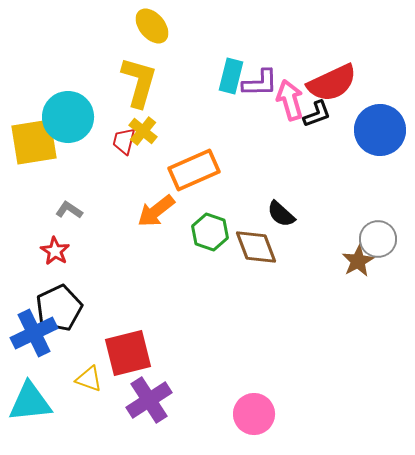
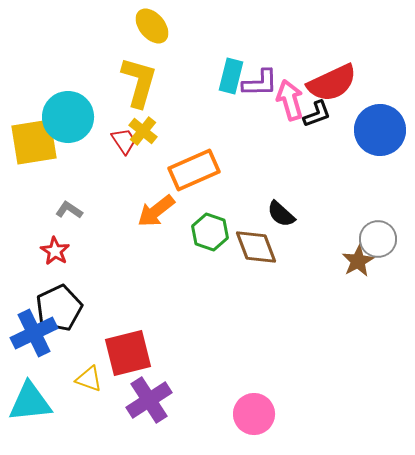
red trapezoid: rotated 132 degrees clockwise
